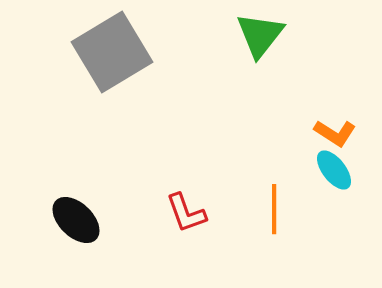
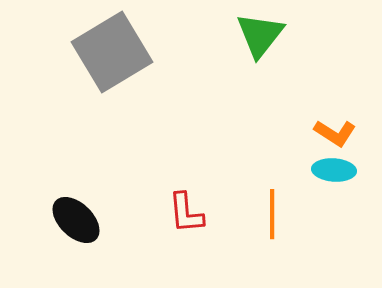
cyan ellipse: rotated 48 degrees counterclockwise
orange line: moved 2 px left, 5 px down
red L-shape: rotated 15 degrees clockwise
